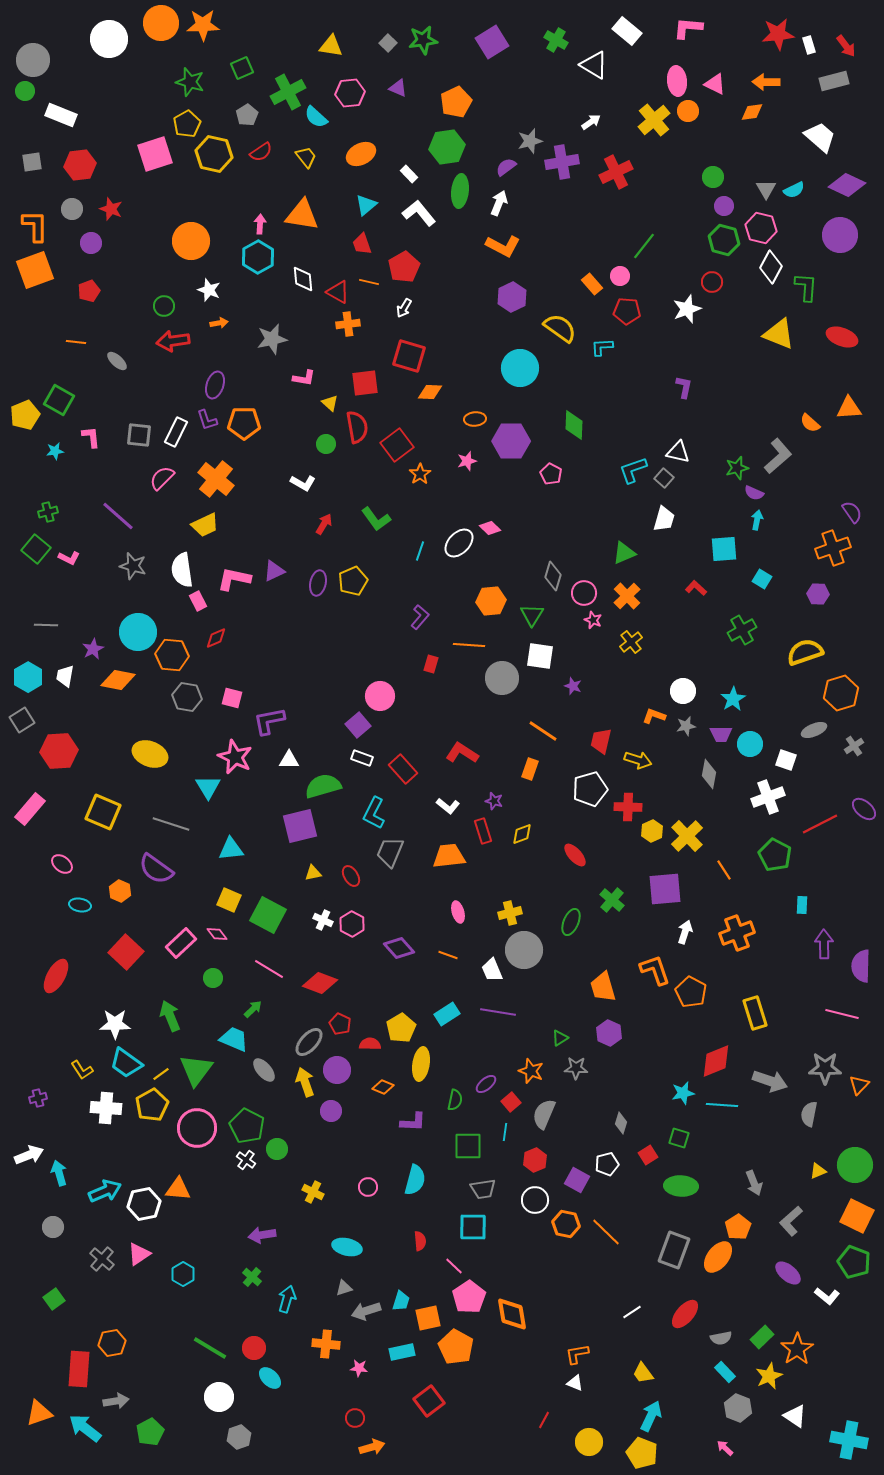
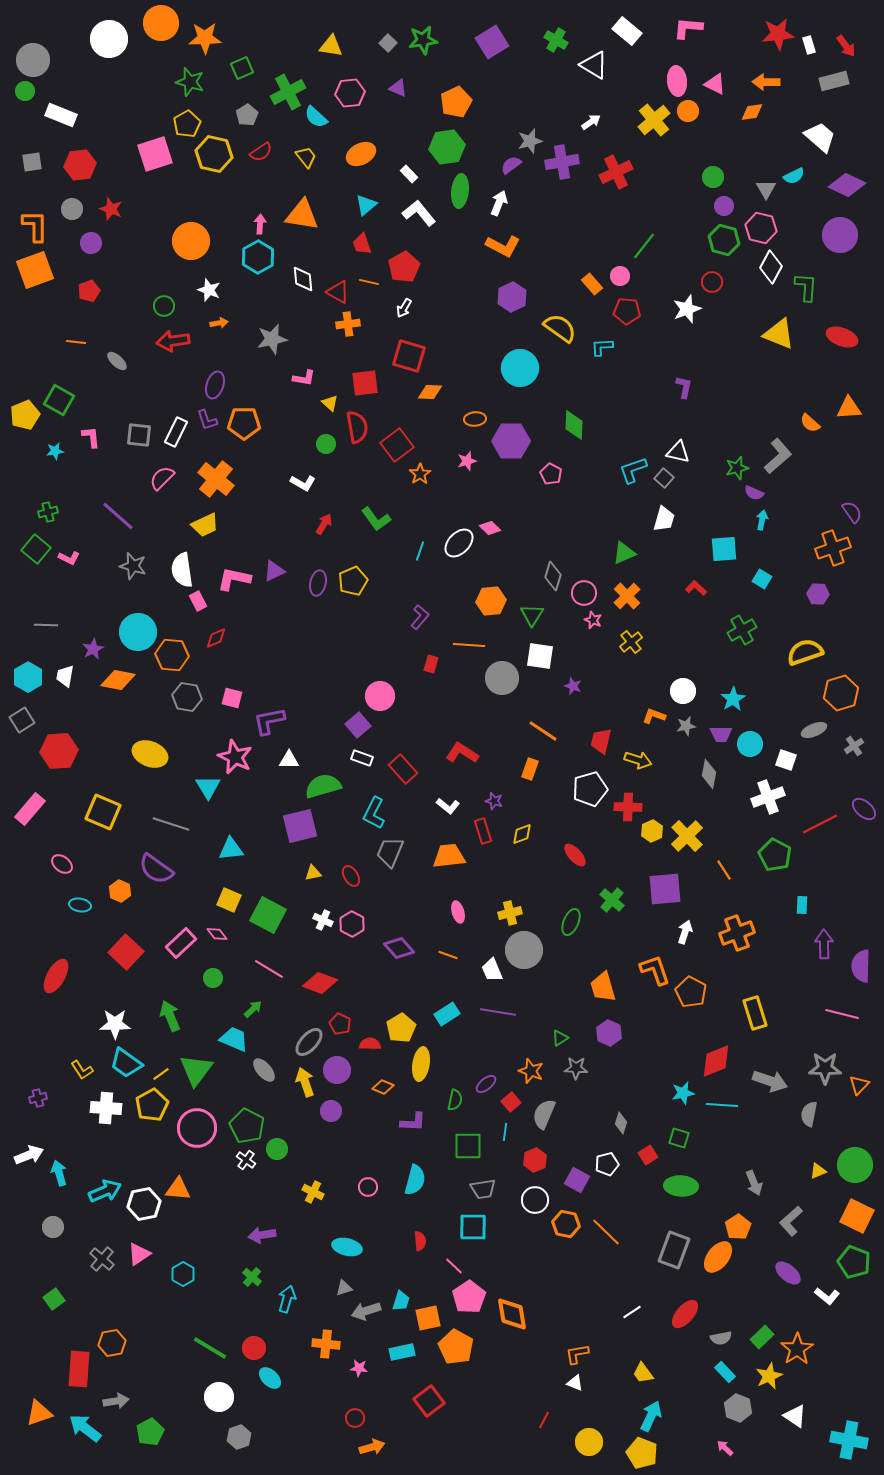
orange star at (203, 25): moved 2 px right, 13 px down
purple semicircle at (506, 167): moved 5 px right, 2 px up
cyan semicircle at (794, 190): moved 14 px up
cyan arrow at (757, 520): moved 5 px right
